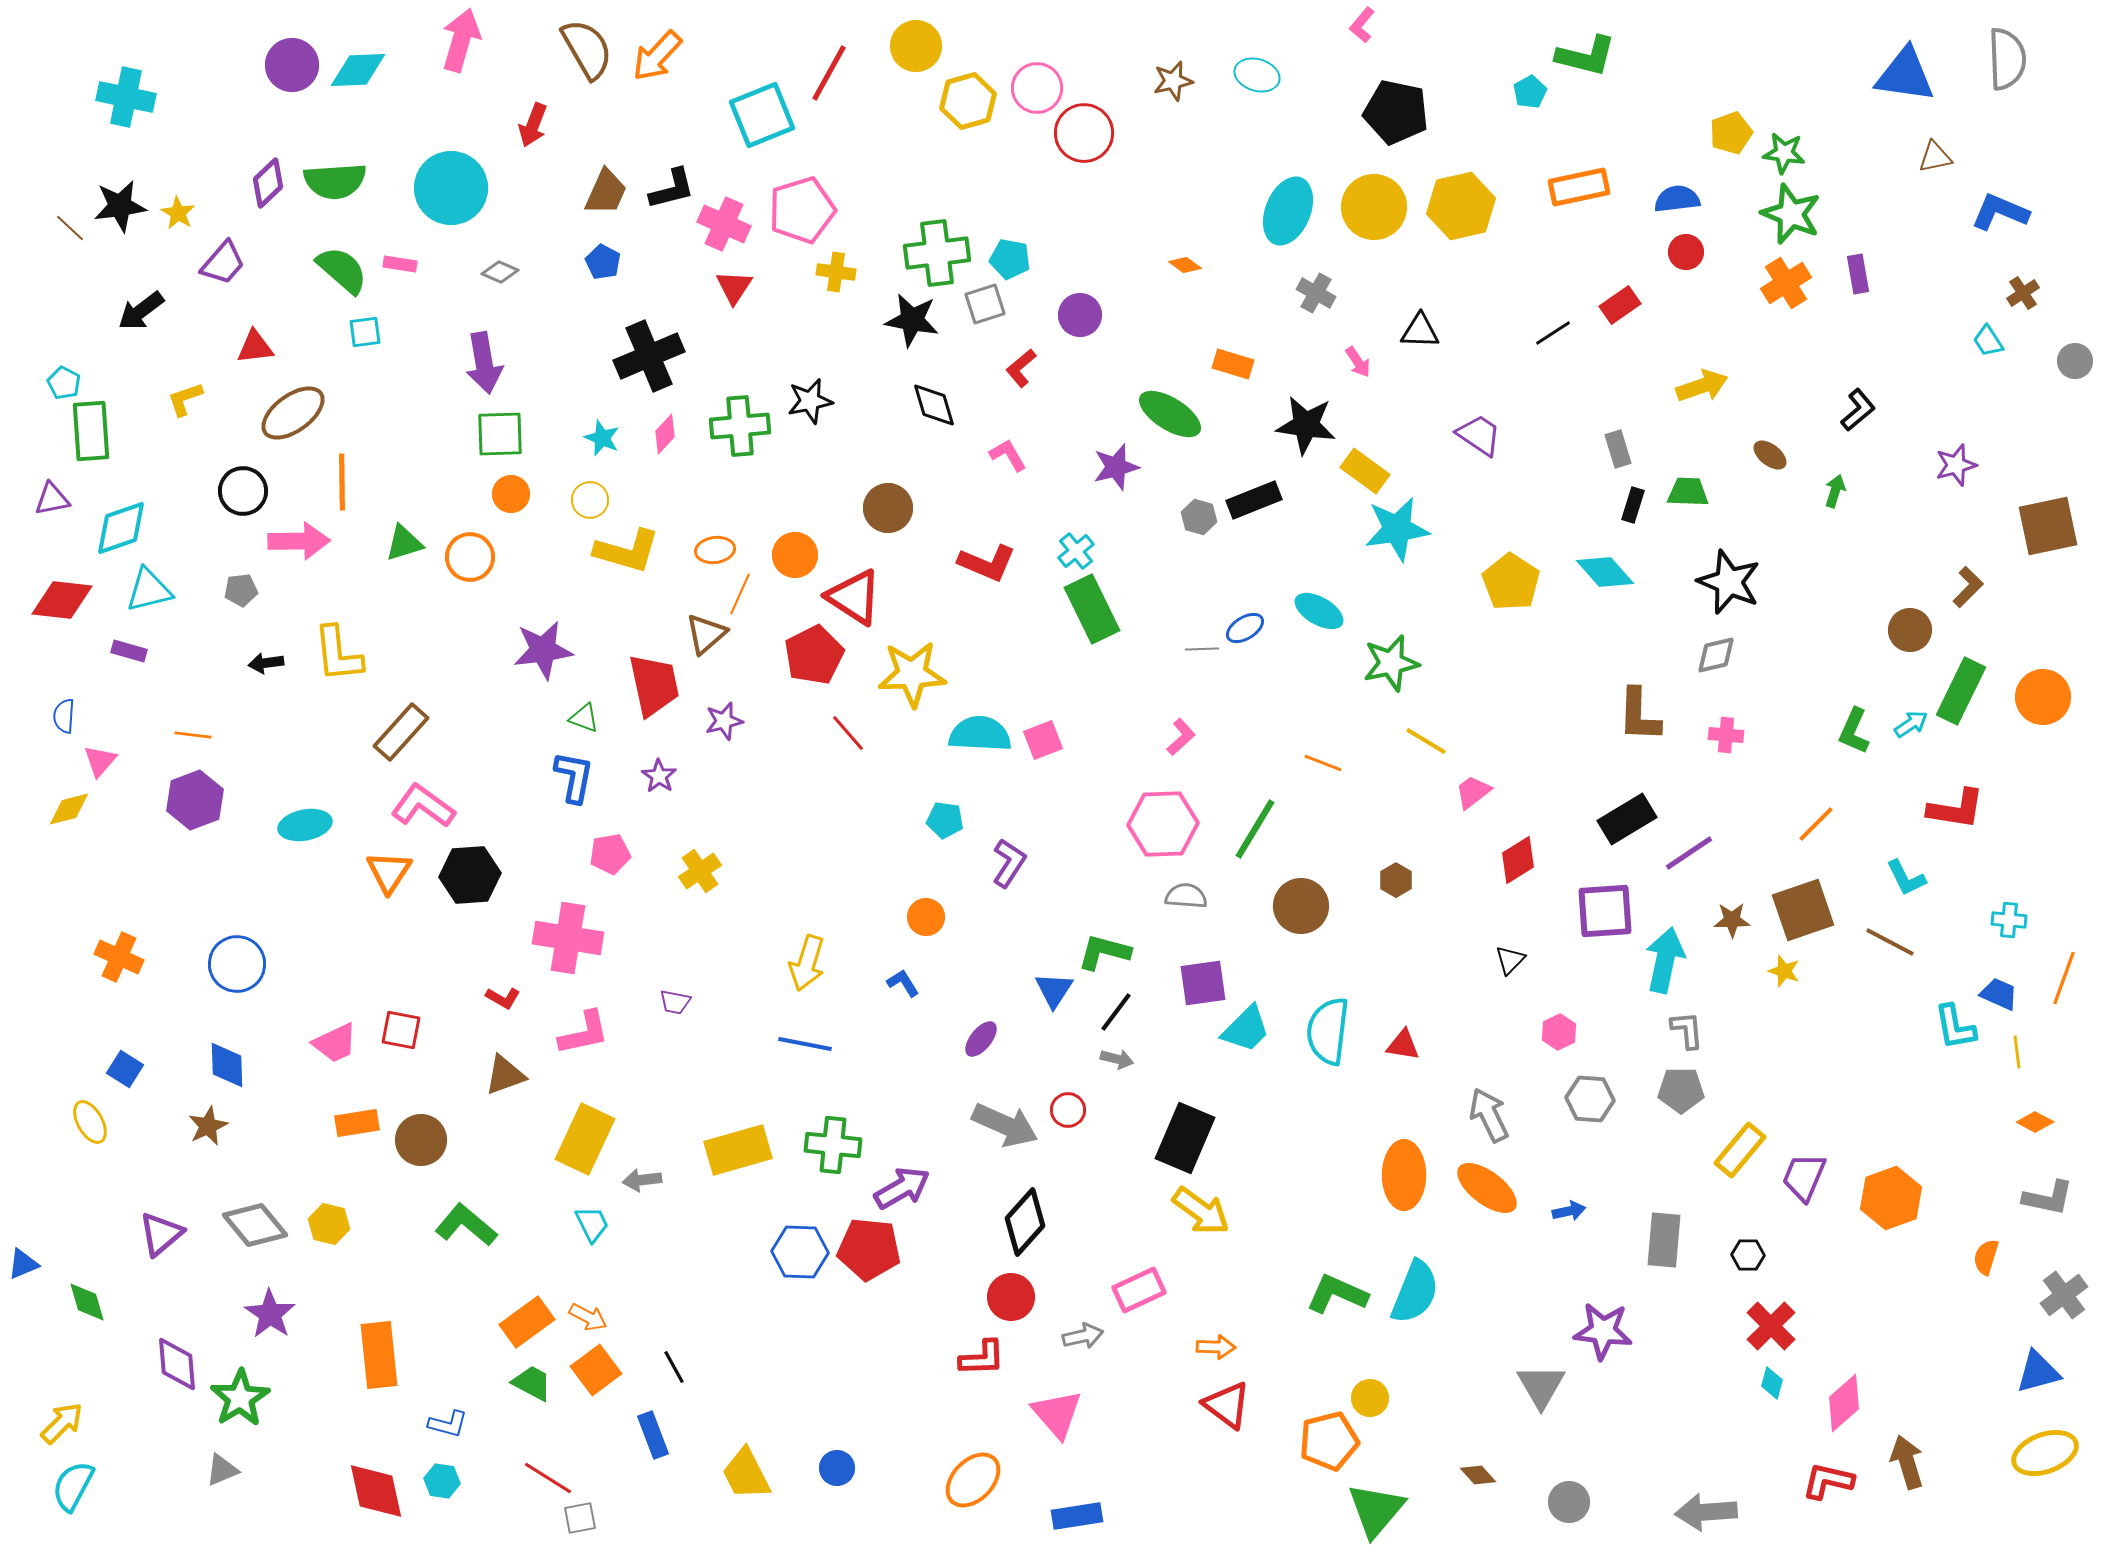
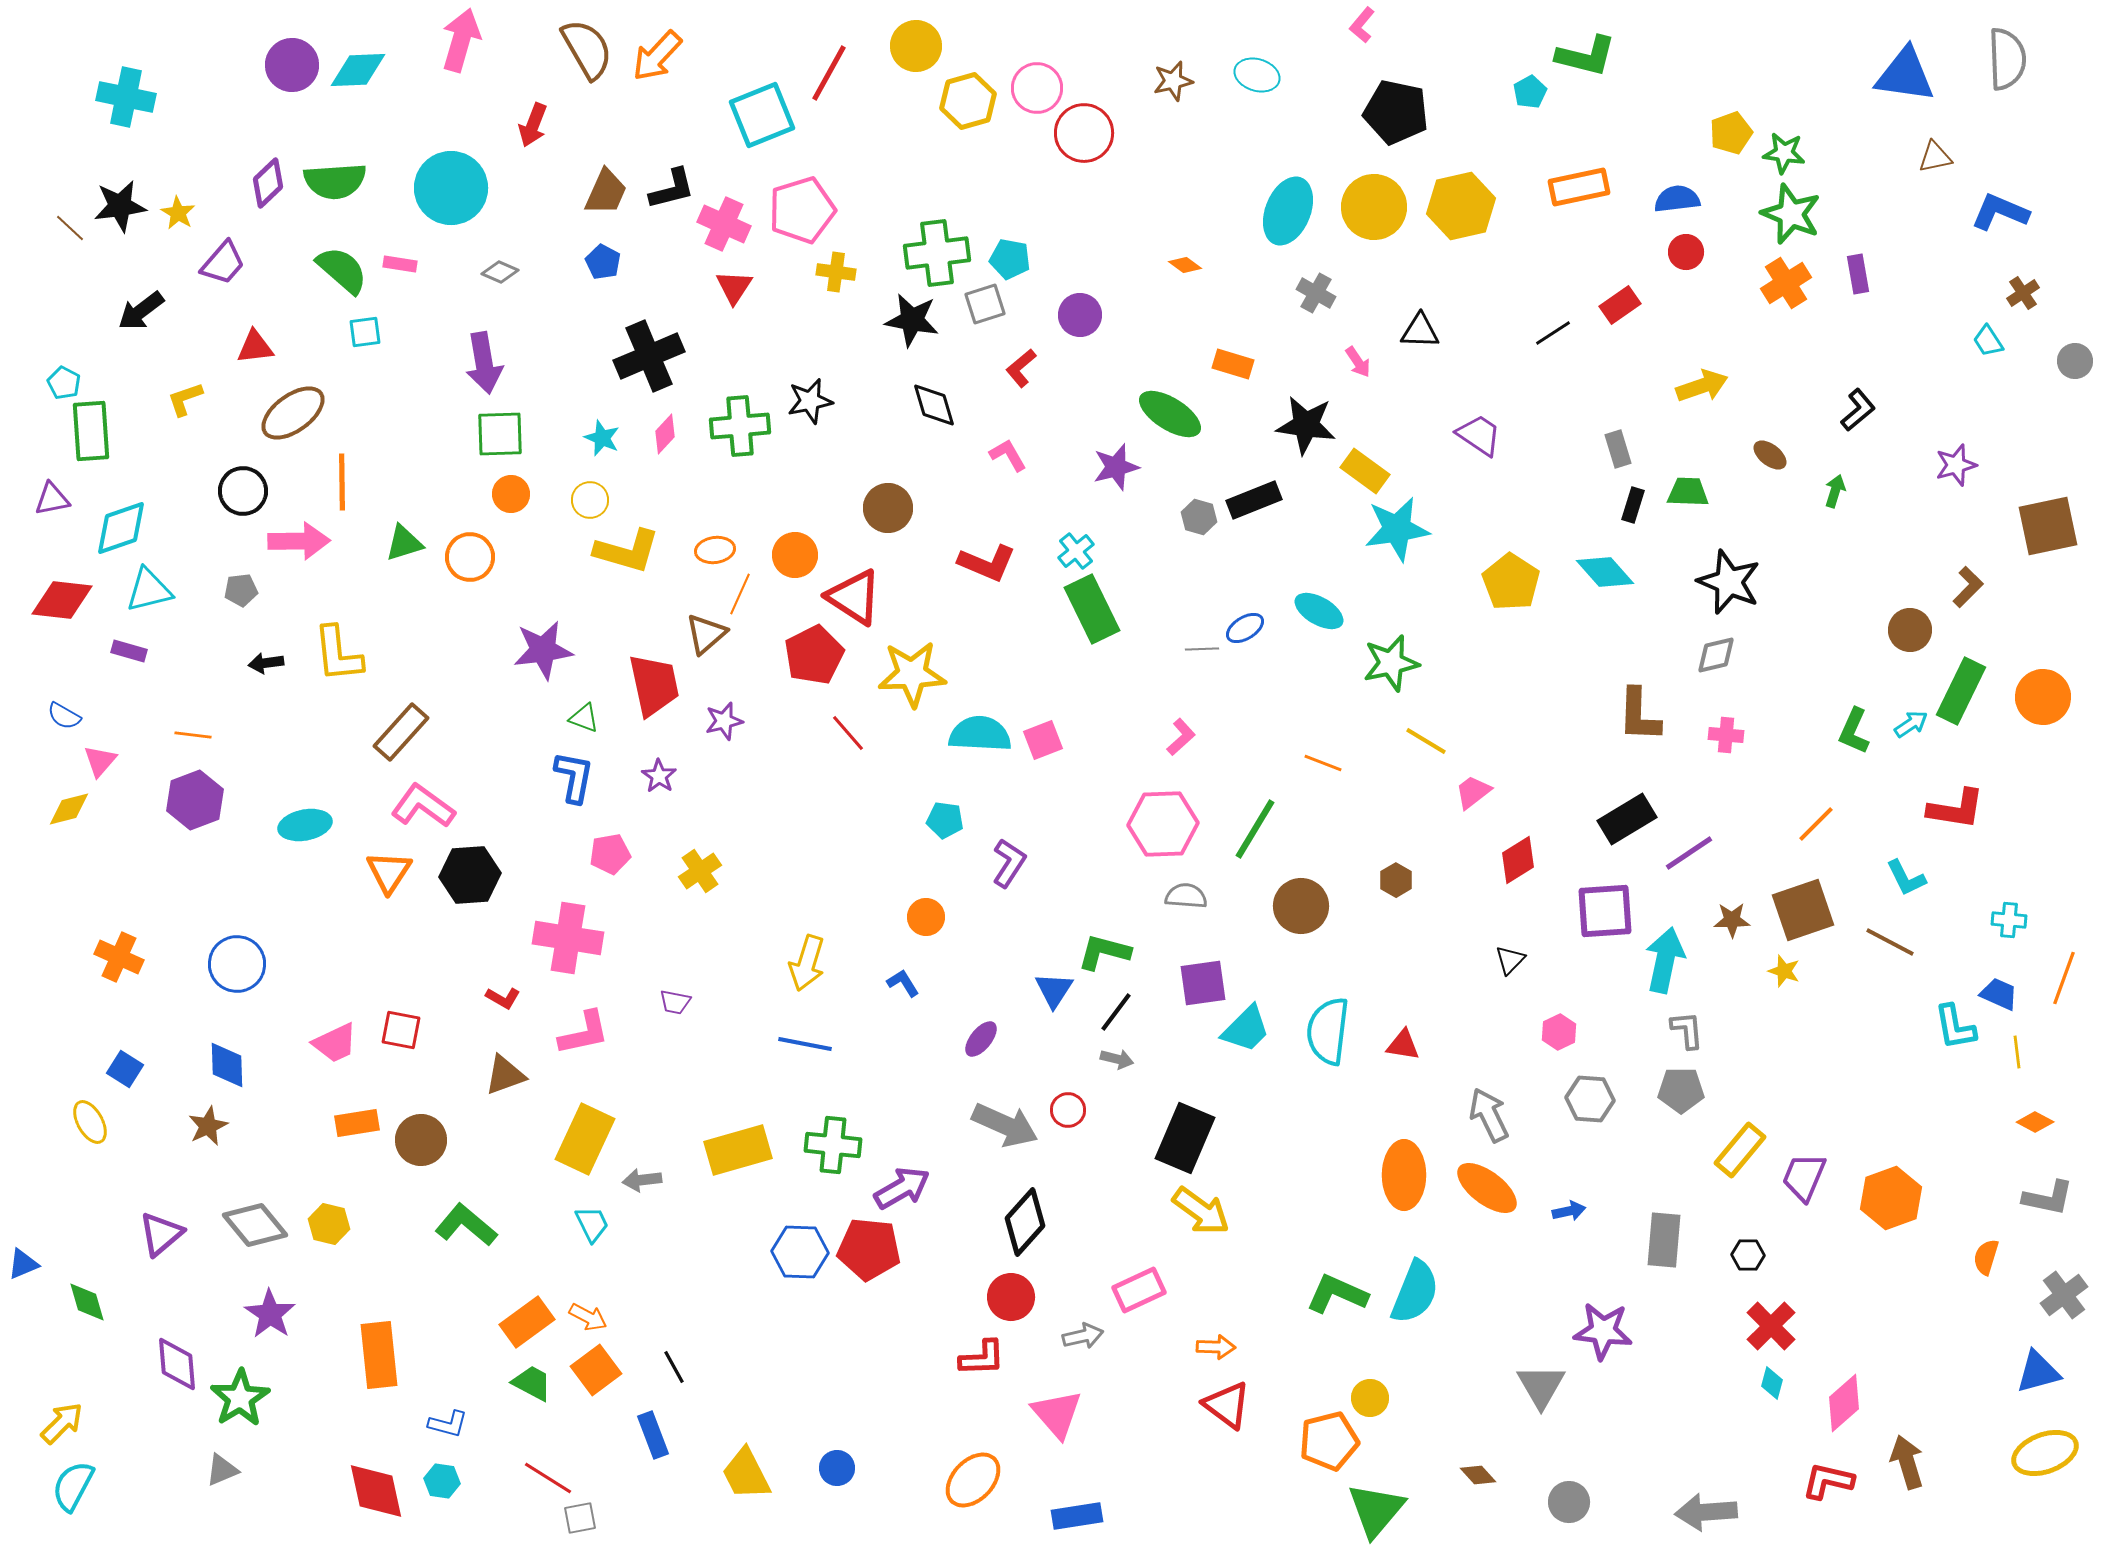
blue semicircle at (64, 716): rotated 64 degrees counterclockwise
